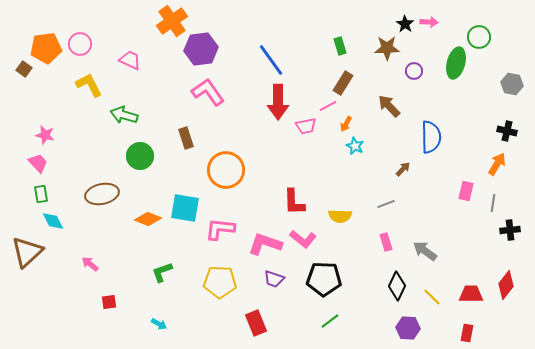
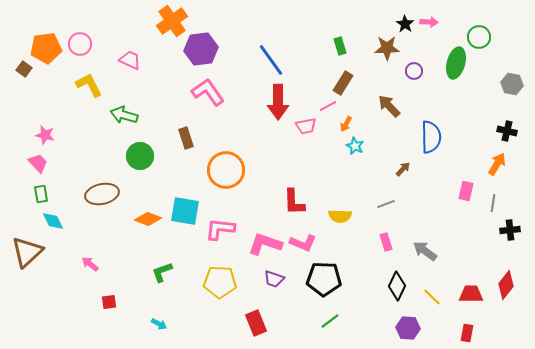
cyan square at (185, 208): moved 3 px down
pink L-shape at (303, 239): moved 4 px down; rotated 16 degrees counterclockwise
